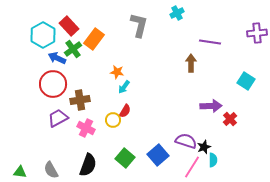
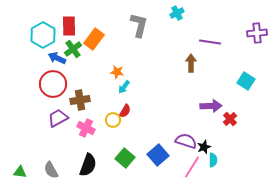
red rectangle: rotated 42 degrees clockwise
